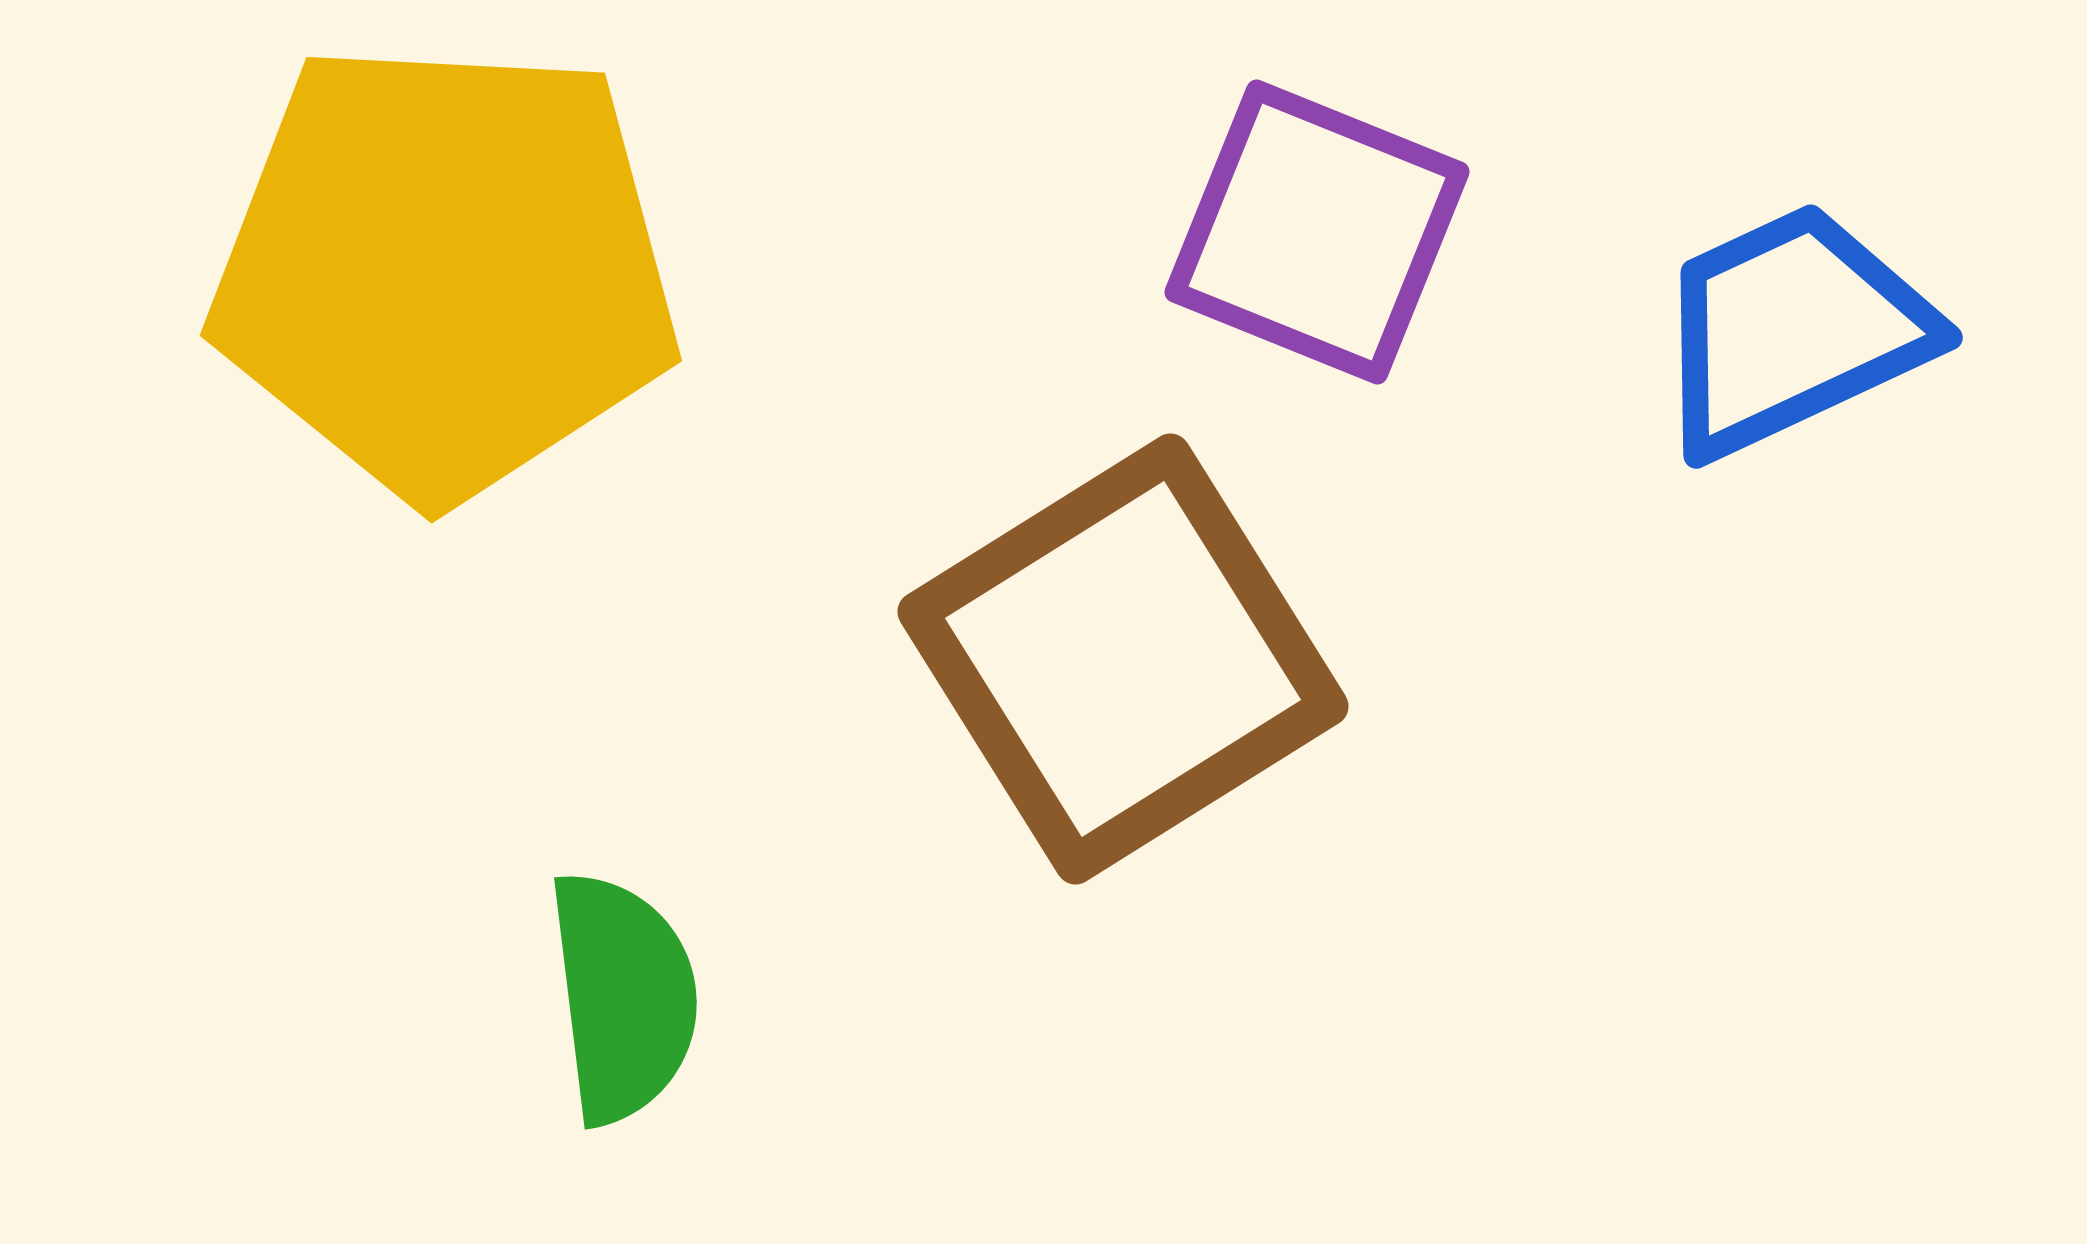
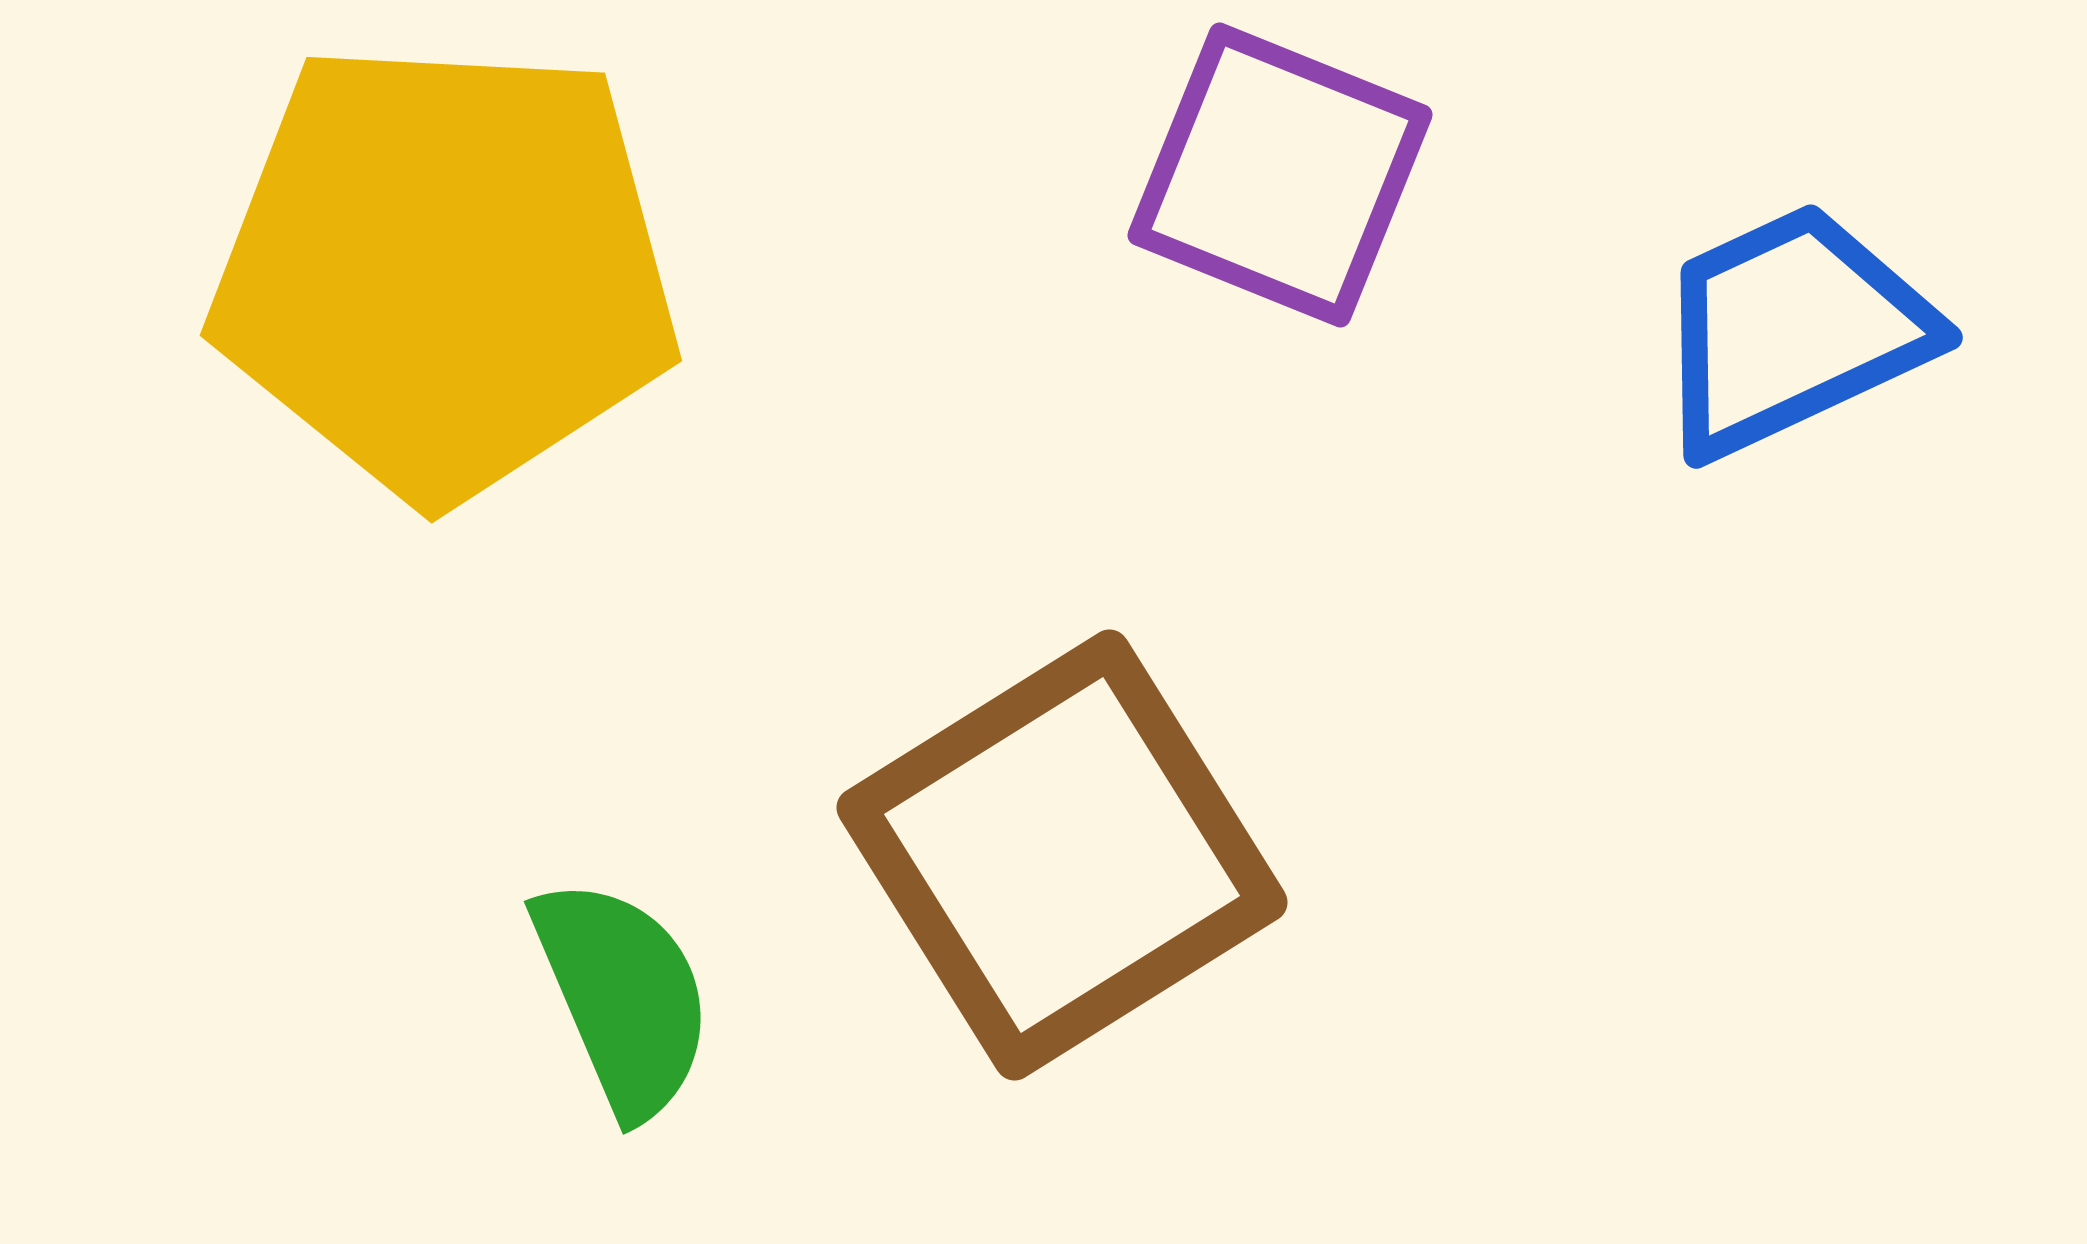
purple square: moved 37 px left, 57 px up
brown square: moved 61 px left, 196 px down
green semicircle: rotated 16 degrees counterclockwise
